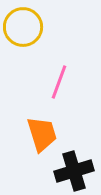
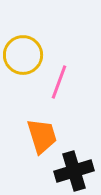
yellow circle: moved 28 px down
orange trapezoid: moved 2 px down
